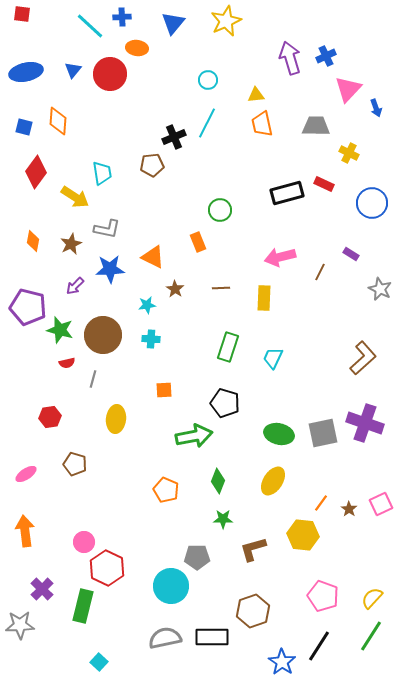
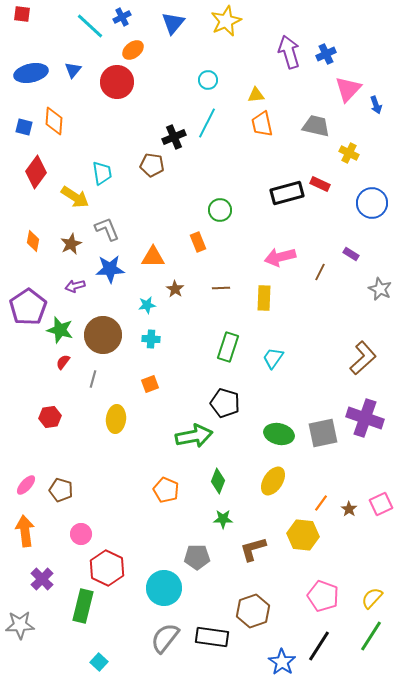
blue cross at (122, 17): rotated 24 degrees counterclockwise
orange ellipse at (137, 48): moved 4 px left, 2 px down; rotated 45 degrees counterclockwise
blue cross at (326, 56): moved 2 px up
purple arrow at (290, 58): moved 1 px left, 6 px up
blue ellipse at (26, 72): moved 5 px right, 1 px down
red circle at (110, 74): moved 7 px right, 8 px down
blue arrow at (376, 108): moved 3 px up
orange diamond at (58, 121): moved 4 px left
gray trapezoid at (316, 126): rotated 12 degrees clockwise
brown pentagon at (152, 165): rotated 15 degrees clockwise
red rectangle at (324, 184): moved 4 px left
gray L-shape at (107, 229): rotated 124 degrees counterclockwise
orange triangle at (153, 257): rotated 25 degrees counterclockwise
purple arrow at (75, 286): rotated 30 degrees clockwise
purple pentagon at (28, 307): rotated 24 degrees clockwise
cyan trapezoid at (273, 358): rotated 10 degrees clockwise
red semicircle at (67, 363): moved 4 px left, 1 px up; rotated 140 degrees clockwise
orange square at (164, 390): moved 14 px left, 6 px up; rotated 18 degrees counterclockwise
purple cross at (365, 423): moved 5 px up
brown pentagon at (75, 464): moved 14 px left, 26 px down
pink ellipse at (26, 474): moved 11 px down; rotated 15 degrees counterclockwise
pink circle at (84, 542): moved 3 px left, 8 px up
cyan circle at (171, 586): moved 7 px left, 2 px down
purple cross at (42, 589): moved 10 px up
black rectangle at (212, 637): rotated 8 degrees clockwise
gray semicircle at (165, 638): rotated 40 degrees counterclockwise
